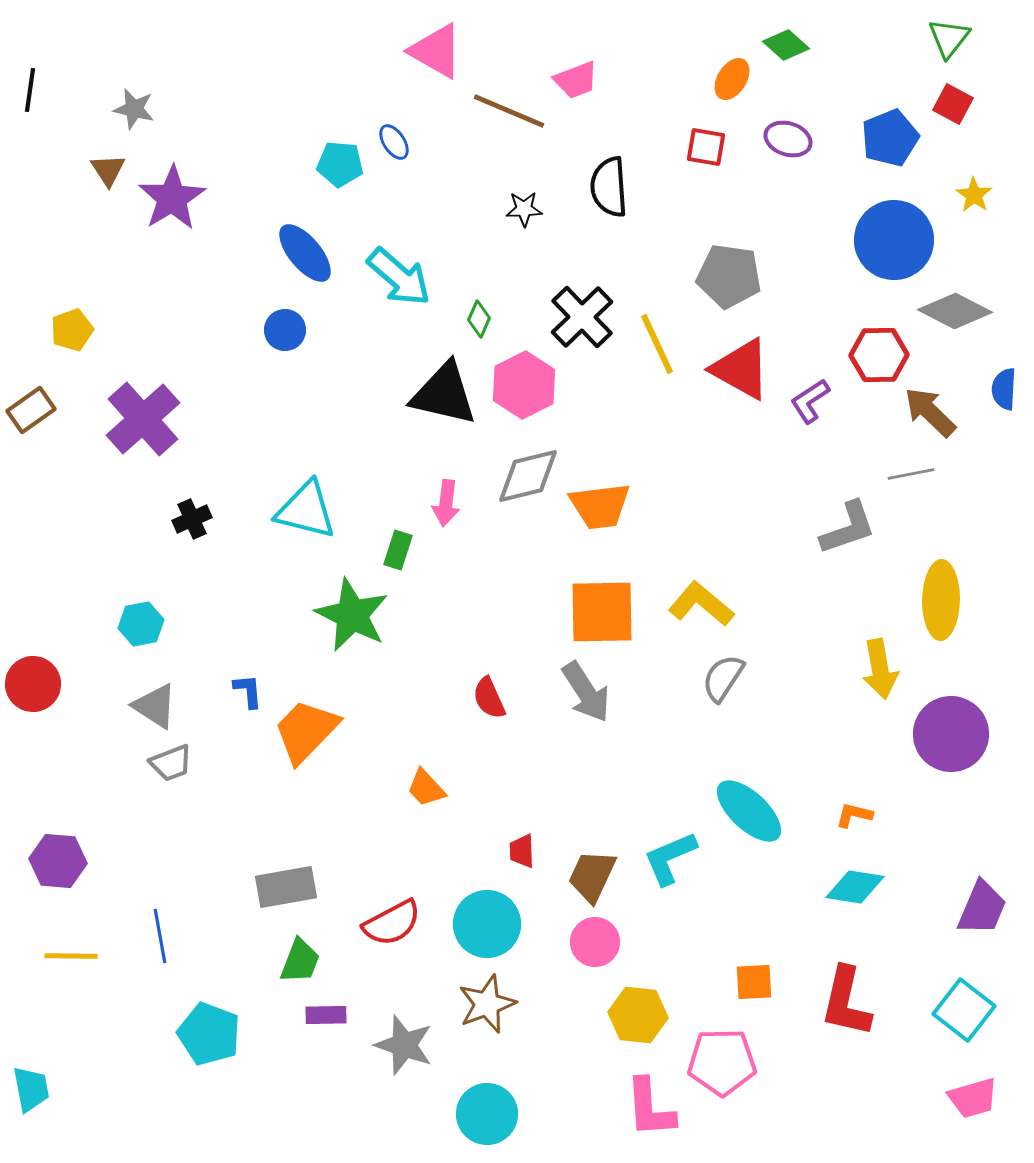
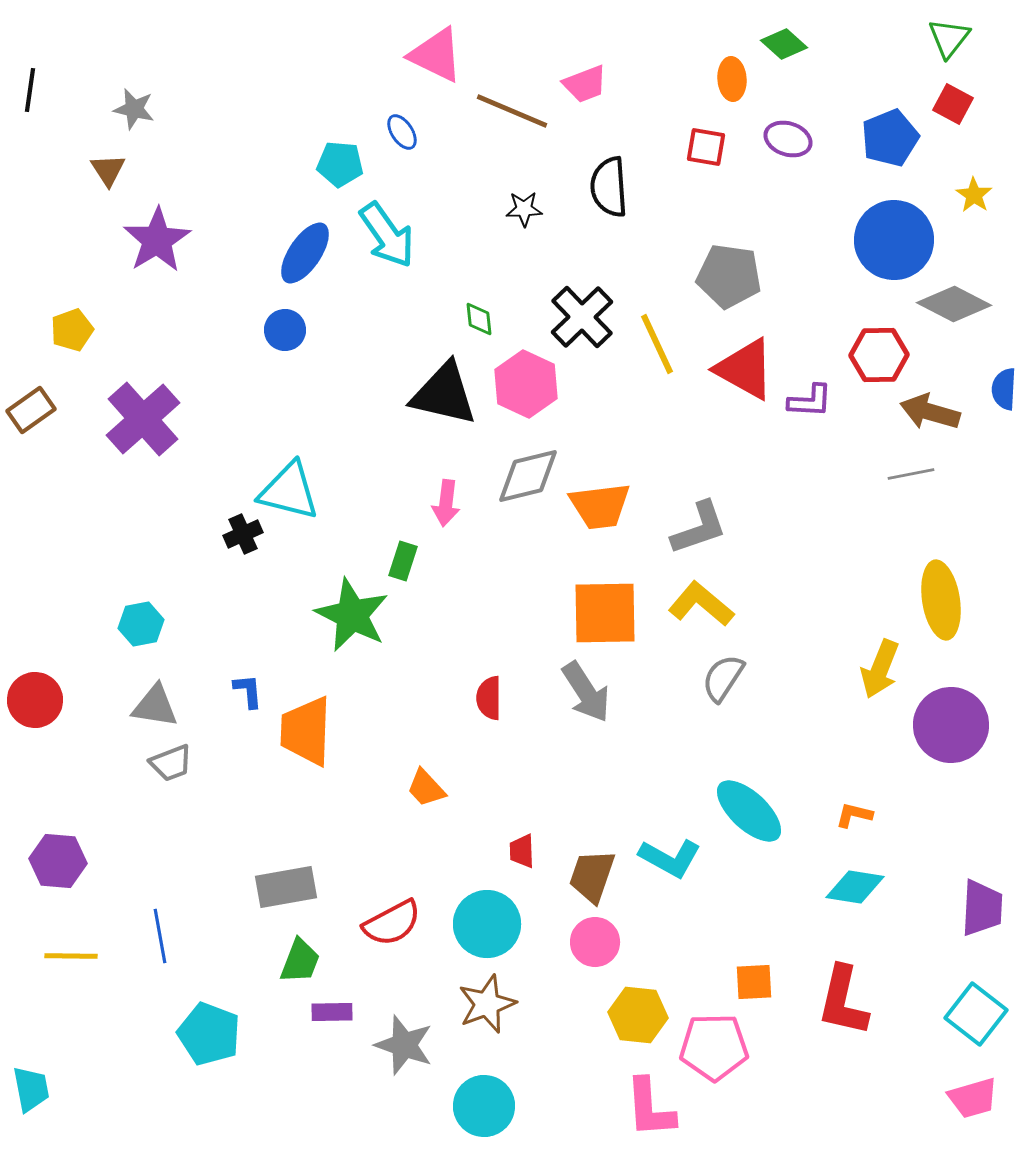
green diamond at (786, 45): moved 2 px left, 1 px up
pink triangle at (436, 51): moved 4 px down; rotated 4 degrees counterclockwise
orange ellipse at (732, 79): rotated 36 degrees counterclockwise
pink trapezoid at (576, 80): moved 9 px right, 4 px down
brown line at (509, 111): moved 3 px right
blue ellipse at (394, 142): moved 8 px right, 10 px up
purple star at (172, 198): moved 15 px left, 42 px down
blue ellipse at (305, 253): rotated 74 degrees clockwise
cyan arrow at (399, 277): moved 12 px left, 42 px up; rotated 14 degrees clockwise
gray diamond at (955, 311): moved 1 px left, 7 px up
green diamond at (479, 319): rotated 30 degrees counterclockwise
red triangle at (741, 369): moved 4 px right
pink hexagon at (524, 385): moved 2 px right, 1 px up; rotated 8 degrees counterclockwise
purple L-shape at (810, 401): rotated 144 degrees counterclockwise
brown arrow at (930, 412): rotated 28 degrees counterclockwise
cyan triangle at (306, 510): moved 17 px left, 19 px up
black cross at (192, 519): moved 51 px right, 15 px down
gray L-shape at (848, 528): moved 149 px left
green rectangle at (398, 550): moved 5 px right, 11 px down
yellow ellipse at (941, 600): rotated 10 degrees counterclockwise
orange square at (602, 612): moved 3 px right, 1 px down
yellow arrow at (880, 669): rotated 32 degrees clockwise
red circle at (33, 684): moved 2 px right, 16 px down
red semicircle at (489, 698): rotated 24 degrees clockwise
gray triangle at (155, 706): rotated 24 degrees counterclockwise
orange trapezoid at (306, 731): rotated 42 degrees counterclockwise
purple circle at (951, 734): moved 9 px up
cyan L-shape at (670, 858): rotated 128 degrees counterclockwise
brown trapezoid at (592, 876): rotated 6 degrees counterclockwise
purple trapezoid at (982, 908): rotated 20 degrees counterclockwise
red L-shape at (846, 1002): moved 3 px left, 1 px up
cyan square at (964, 1010): moved 12 px right, 4 px down
purple rectangle at (326, 1015): moved 6 px right, 3 px up
pink pentagon at (722, 1062): moved 8 px left, 15 px up
cyan circle at (487, 1114): moved 3 px left, 8 px up
